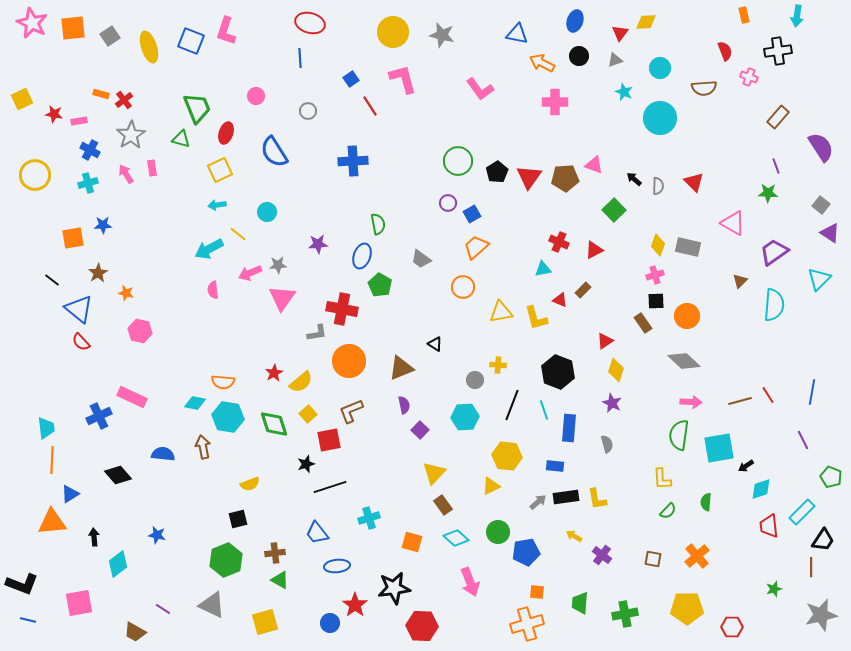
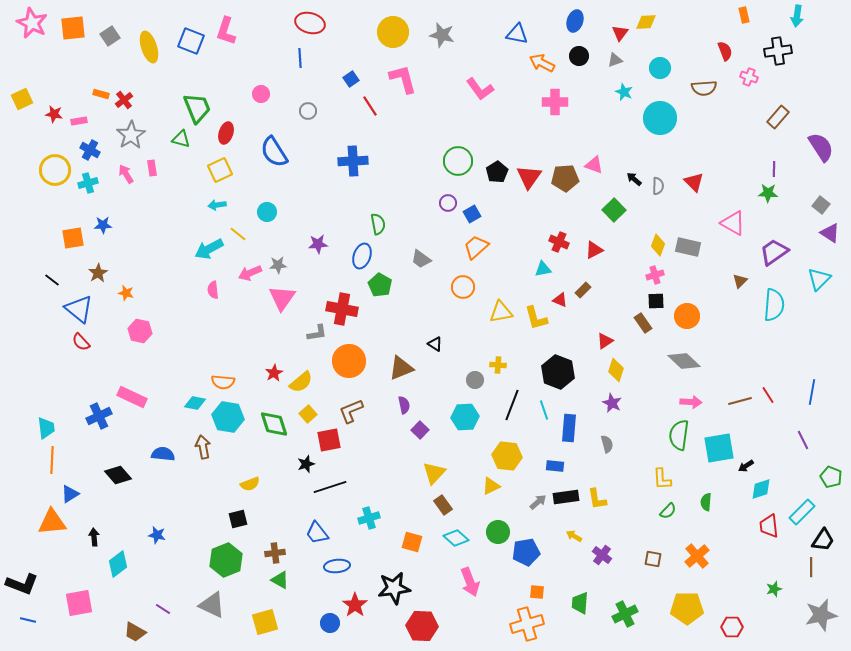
pink circle at (256, 96): moved 5 px right, 2 px up
purple line at (776, 166): moved 2 px left, 3 px down; rotated 21 degrees clockwise
yellow circle at (35, 175): moved 20 px right, 5 px up
green cross at (625, 614): rotated 15 degrees counterclockwise
